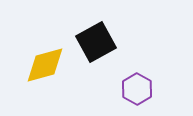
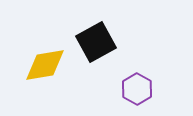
yellow diamond: rotated 6 degrees clockwise
